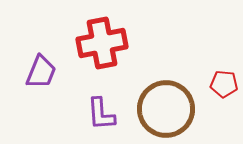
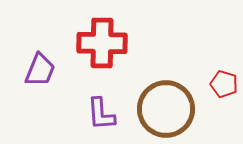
red cross: rotated 12 degrees clockwise
purple trapezoid: moved 1 px left, 2 px up
red pentagon: rotated 12 degrees clockwise
